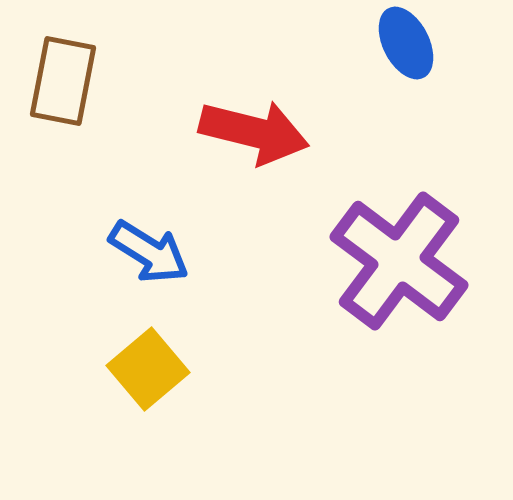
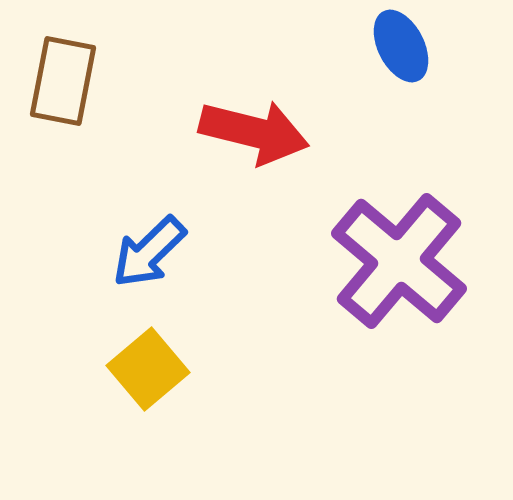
blue ellipse: moved 5 px left, 3 px down
blue arrow: rotated 104 degrees clockwise
purple cross: rotated 3 degrees clockwise
